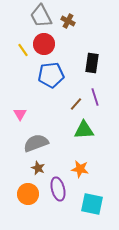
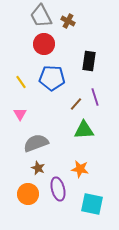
yellow line: moved 2 px left, 32 px down
black rectangle: moved 3 px left, 2 px up
blue pentagon: moved 1 px right, 3 px down; rotated 10 degrees clockwise
